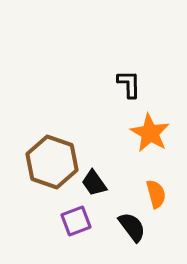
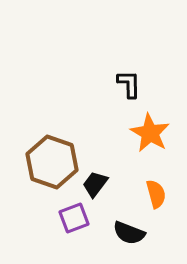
black trapezoid: moved 1 px right, 1 px down; rotated 72 degrees clockwise
purple square: moved 2 px left, 3 px up
black semicircle: moved 3 px left, 6 px down; rotated 148 degrees clockwise
